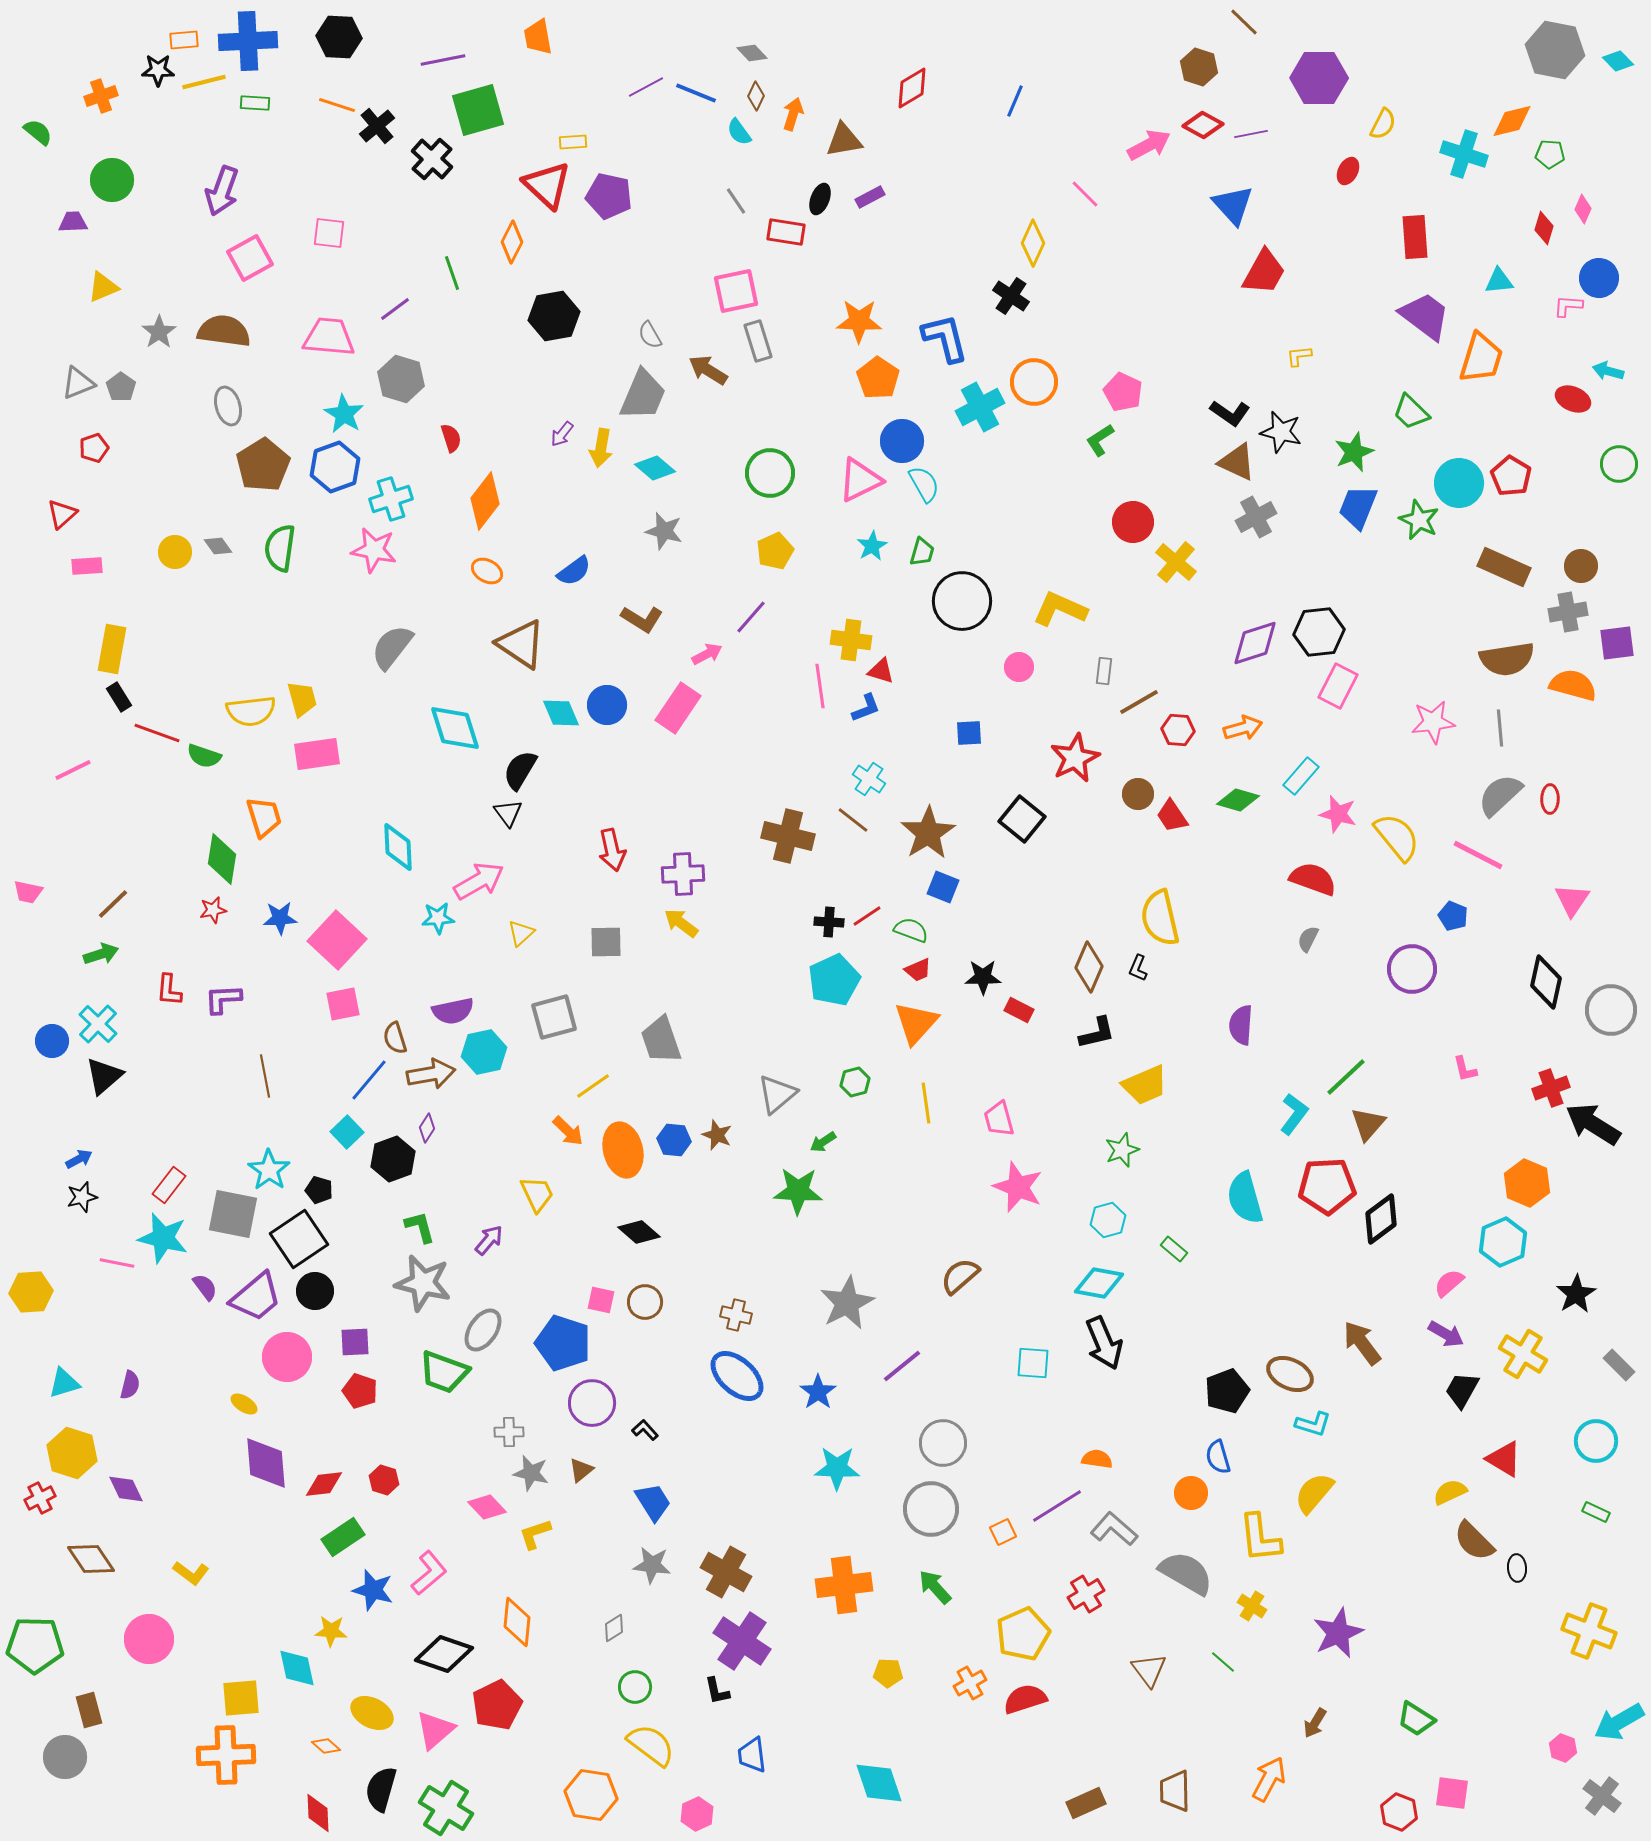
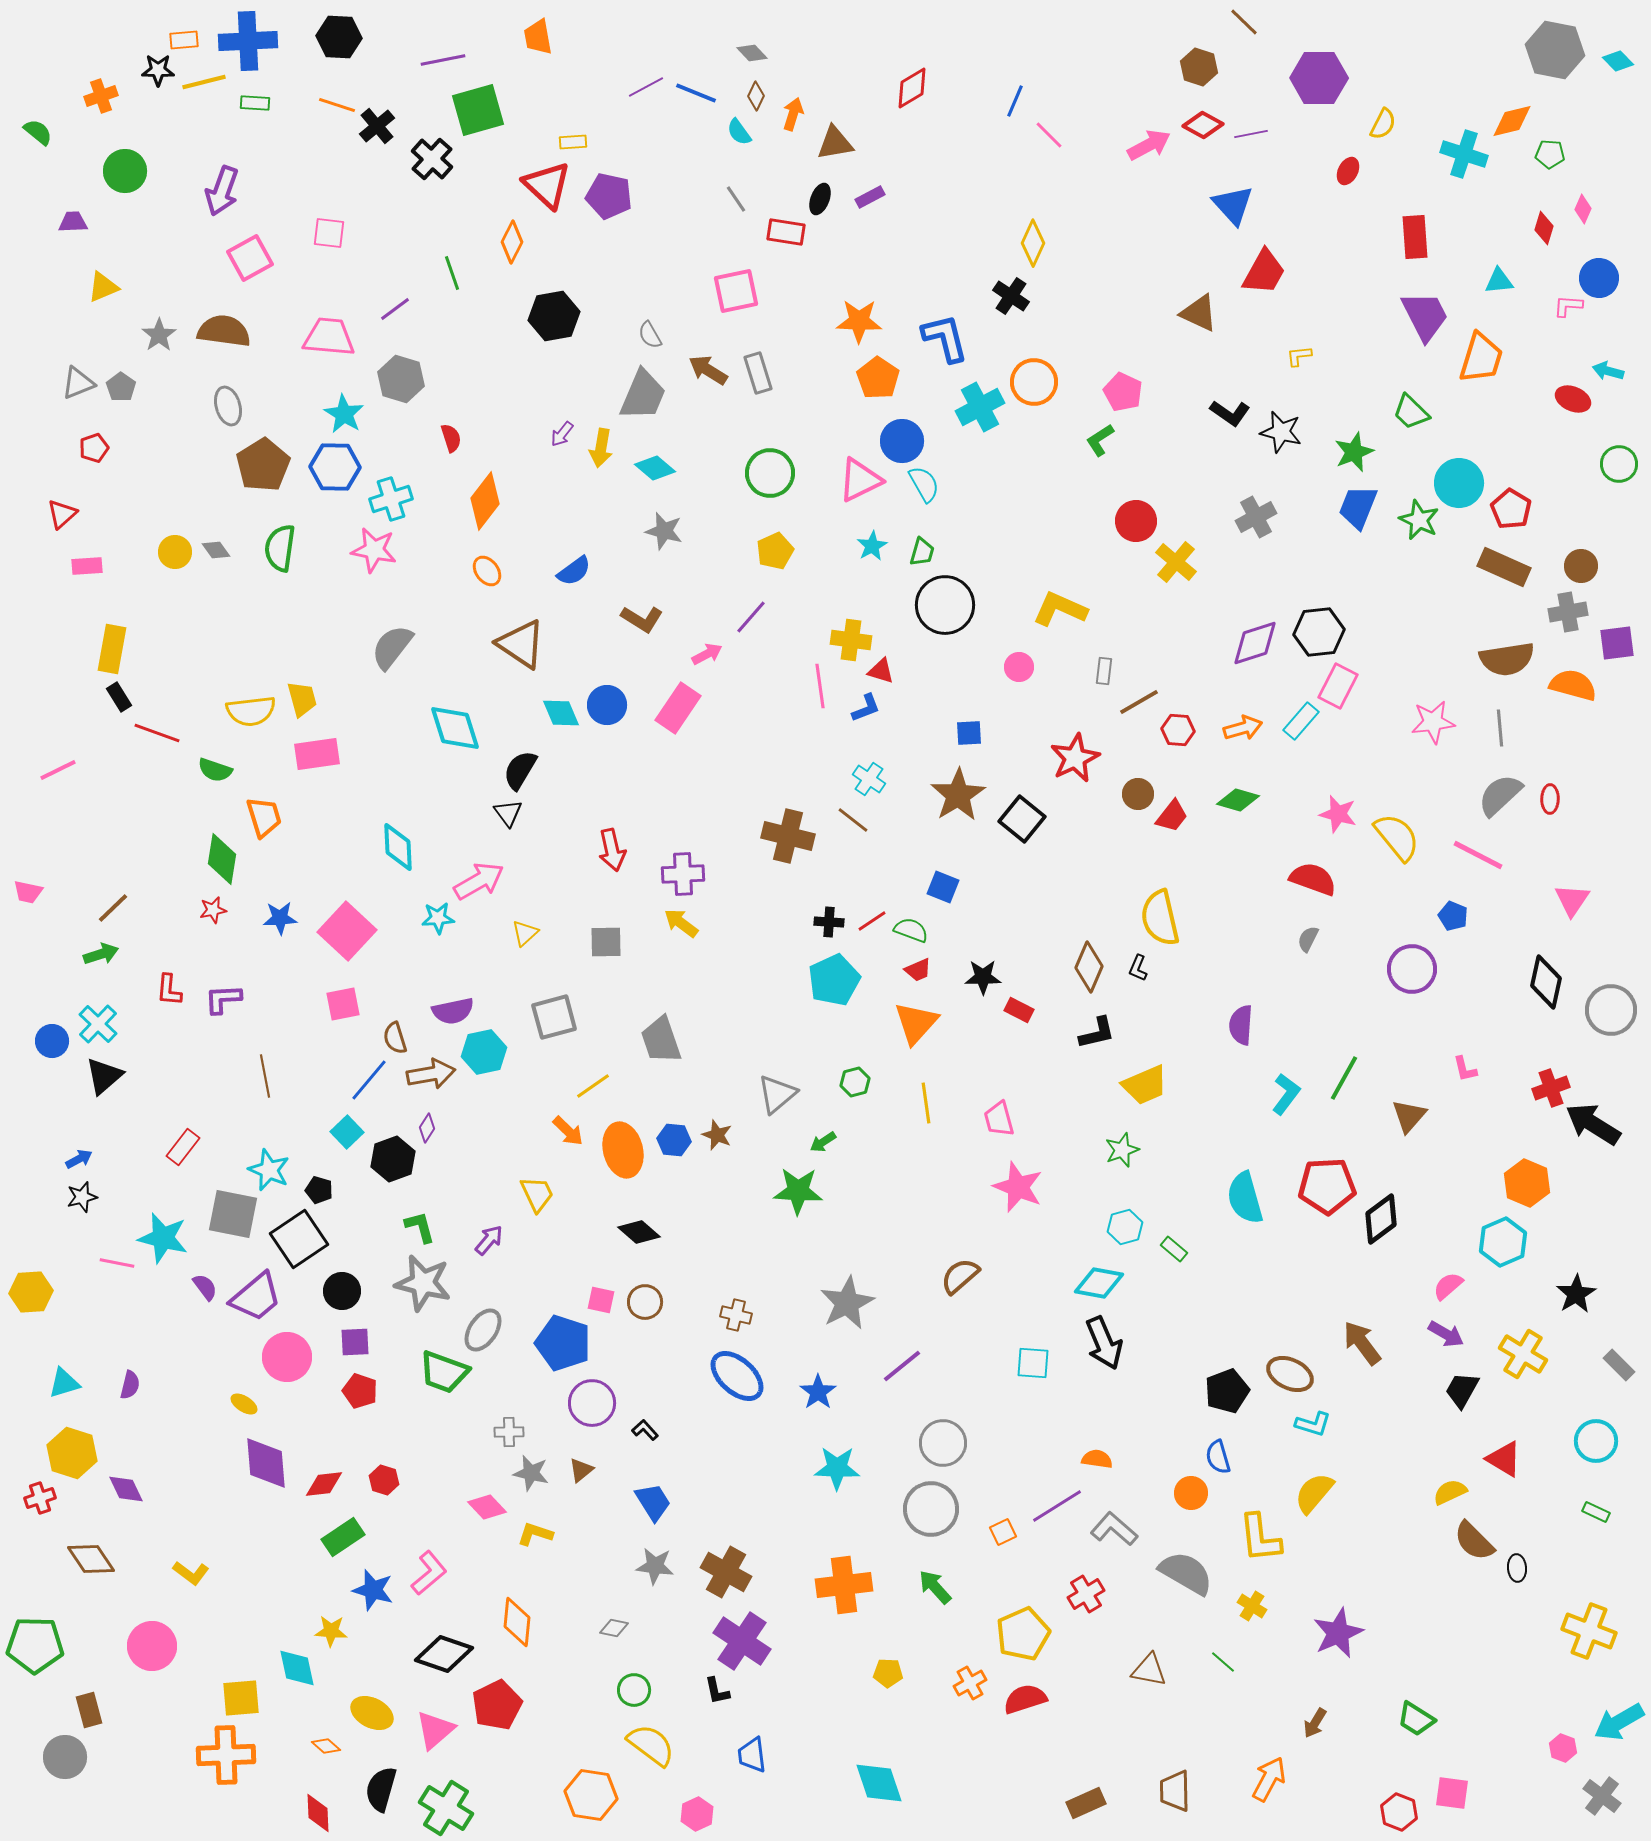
brown triangle at (844, 140): moved 9 px left, 3 px down
green circle at (112, 180): moved 13 px right, 9 px up
pink line at (1085, 194): moved 36 px left, 59 px up
gray line at (736, 201): moved 2 px up
purple trapezoid at (1425, 316): rotated 26 degrees clockwise
gray star at (159, 332): moved 3 px down
gray rectangle at (758, 341): moved 32 px down
brown triangle at (1237, 462): moved 38 px left, 149 px up
blue hexagon at (335, 467): rotated 21 degrees clockwise
red pentagon at (1511, 476): moved 33 px down
red circle at (1133, 522): moved 3 px right, 1 px up
gray diamond at (218, 546): moved 2 px left, 4 px down
orange ellipse at (487, 571): rotated 24 degrees clockwise
black circle at (962, 601): moved 17 px left, 4 px down
green semicircle at (204, 756): moved 11 px right, 14 px down
pink line at (73, 770): moved 15 px left
cyan rectangle at (1301, 776): moved 55 px up
red trapezoid at (1172, 816): rotated 108 degrees counterclockwise
brown star at (928, 833): moved 30 px right, 38 px up
brown line at (113, 904): moved 4 px down
red line at (867, 916): moved 5 px right, 5 px down
yellow triangle at (521, 933): moved 4 px right
pink square at (337, 940): moved 10 px right, 9 px up
green line at (1346, 1077): moved 2 px left, 1 px down; rotated 18 degrees counterclockwise
cyan L-shape at (1294, 1114): moved 8 px left, 20 px up
brown triangle at (1368, 1124): moved 41 px right, 8 px up
cyan star at (269, 1170): rotated 12 degrees counterclockwise
red rectangle at (169, 1185): moved 14 px right, 38 px up
cyan hexagon at (1108, 1220): moved 17 px right, 7 px down
pink semicircle at (1449, 1283): moved 1 px left, 3 px down
black circle at (315, 1291): moved 27 px right
red cross at (40, 1498): rotated 8 degrees clockwise
yellow L-shape at (535, 1534): rotated 36 degrees clockwise
gray star at (652, 1565): moved 3 px right, 1 px down
gray diamond at (614, 1628): rotated 44 degrees clockwise
pink circle at (149, 1639): moved 3 px right, 7 px down
brown triangle at (1149, 1670): rotated 42 degrees counterclockwise
green circle at (635, 1687): moved 1 px left, 3 px down
